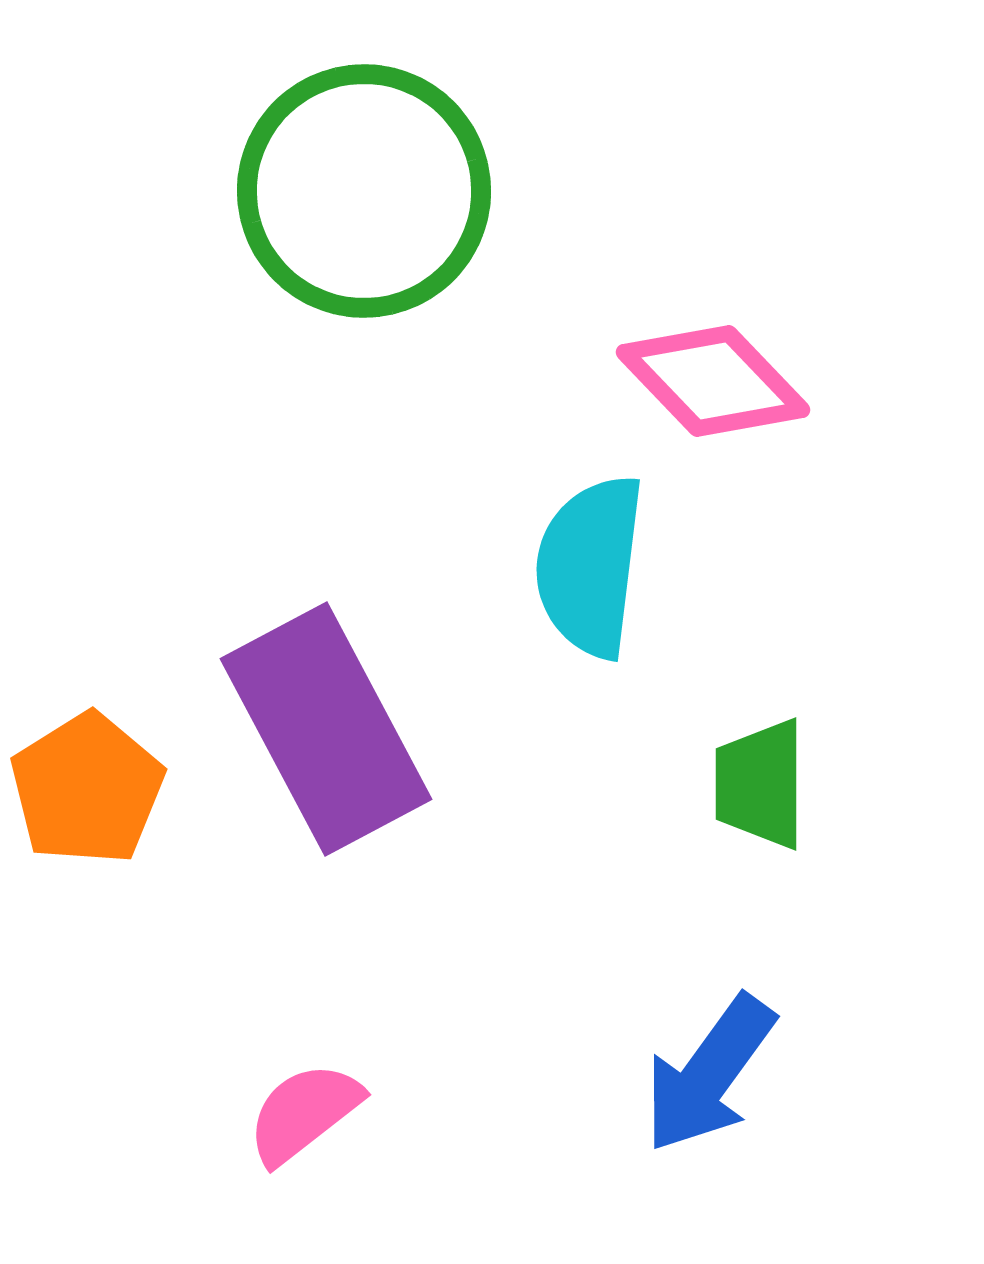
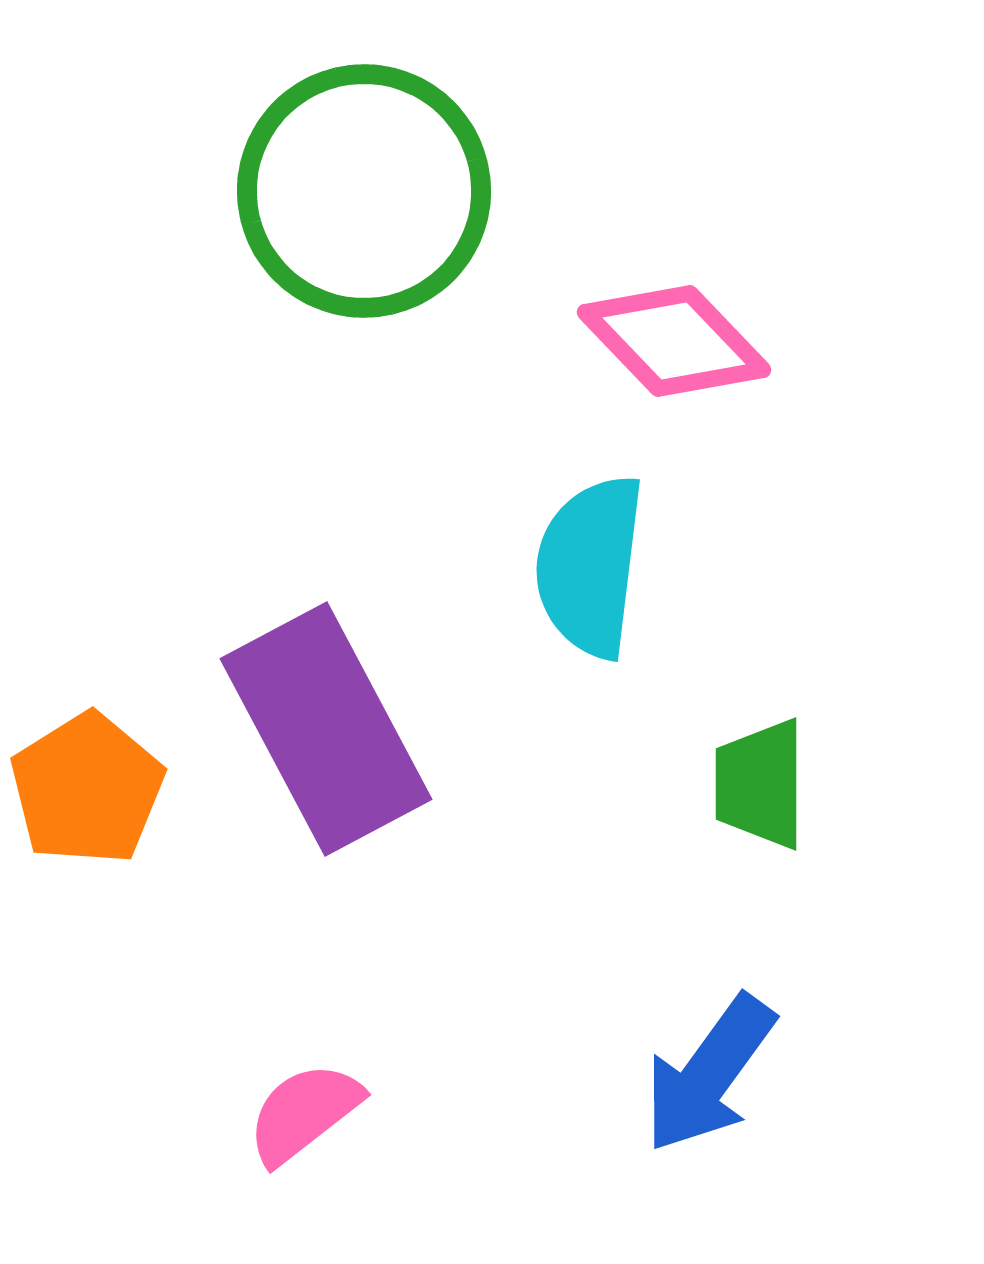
pink diamond: moved 39 px left, 40 px up
